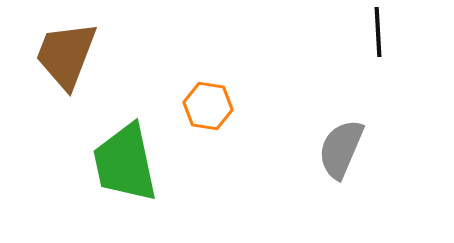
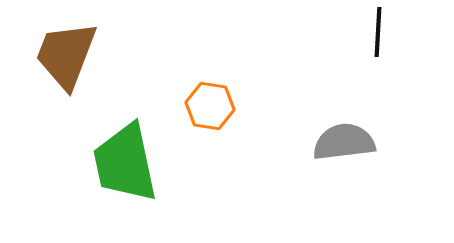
black line: rotated 6 degrees clockwise
orange hexagon: moved 2 px right
gray semicircle: moved 3 px right, 7 px up; rotated 60 degrees clockwise
